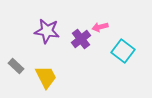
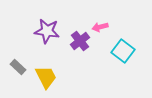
purple cross: moved 1 px left, 2 px down
gray rectangle: moved 2 px right, 1 px down
